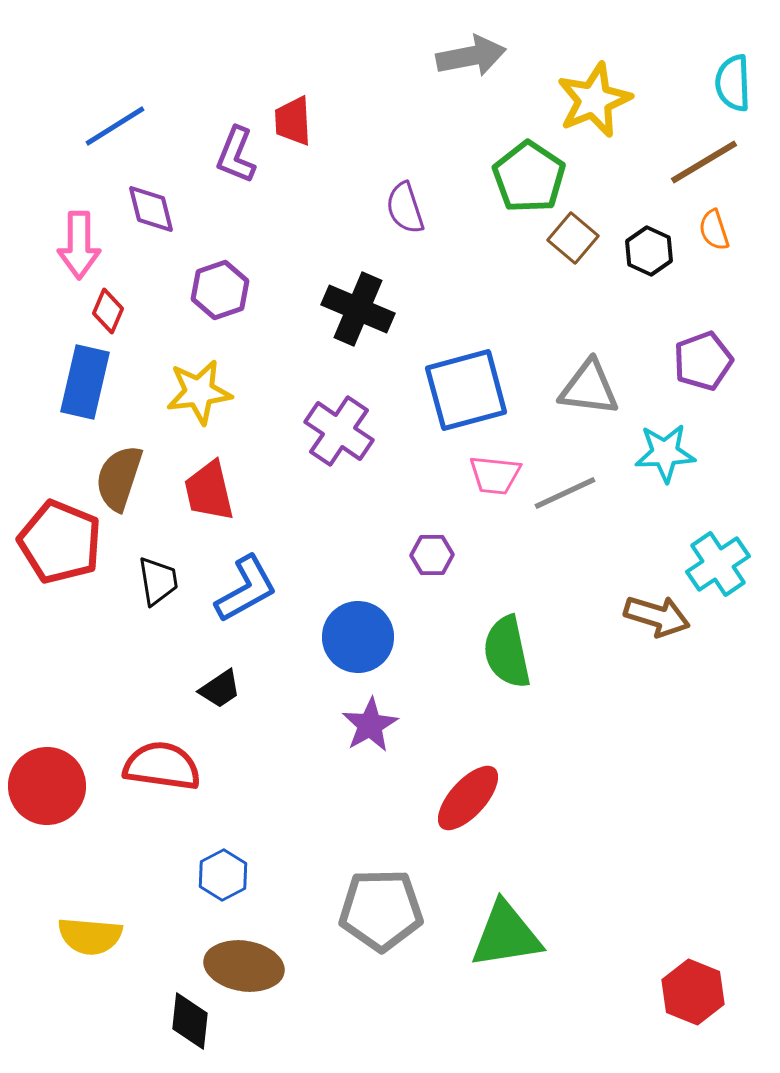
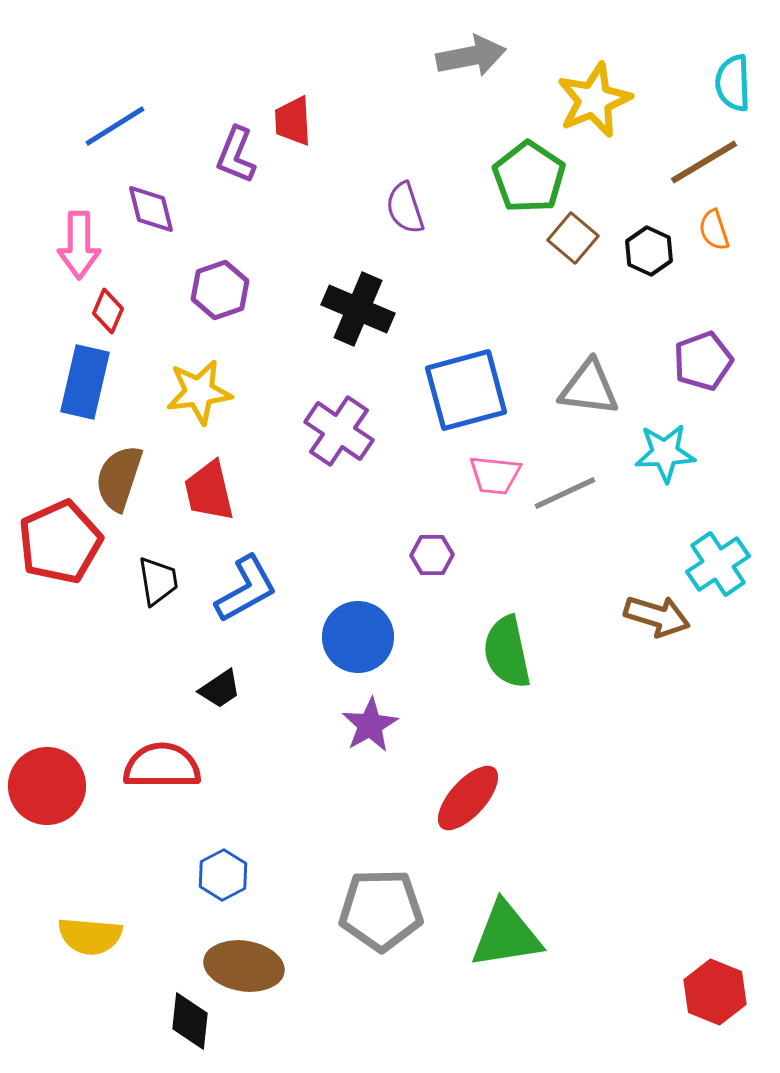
red pentagon at (60, 542): rotated 26 degrees clockwise
red semicircle at (162, 766): rotated 8 degrees counterclockwise
red hexagon at (693, 992): moved 22 px right
